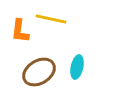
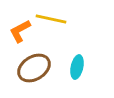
orange L-shape: rotated 55 degrees clockwise
brown ellipse: moved 5 px left, 4 px up
